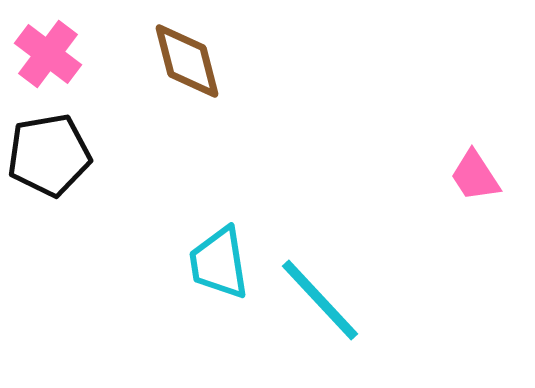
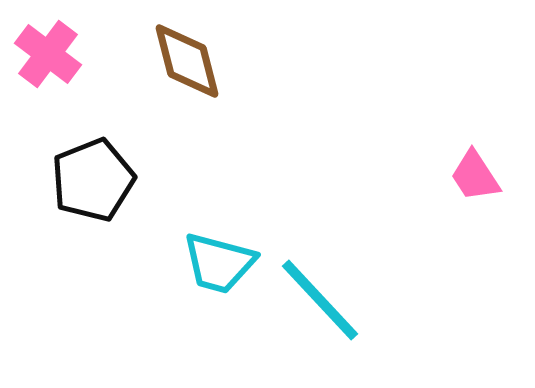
black pentagon: moved 44 px right, 25 px down; rotated 12 degrees counterclockwise
cyan trapezoid: rotated 66 degrees counterclockwise
